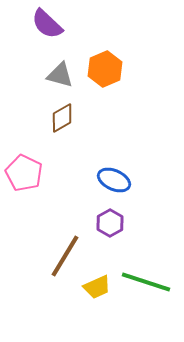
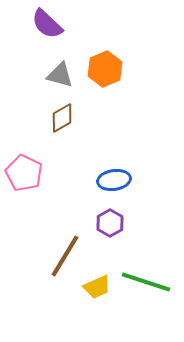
blue ellipse: rotated 32 degrees counterclockwise
